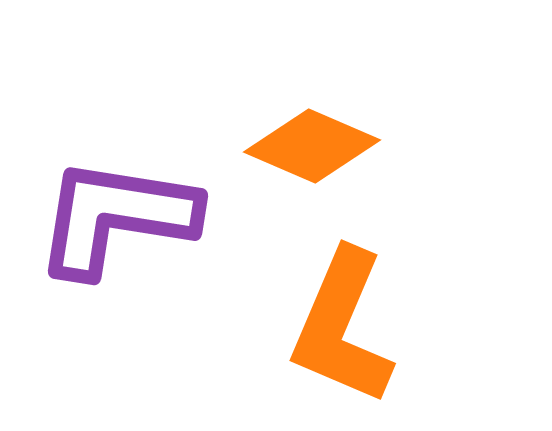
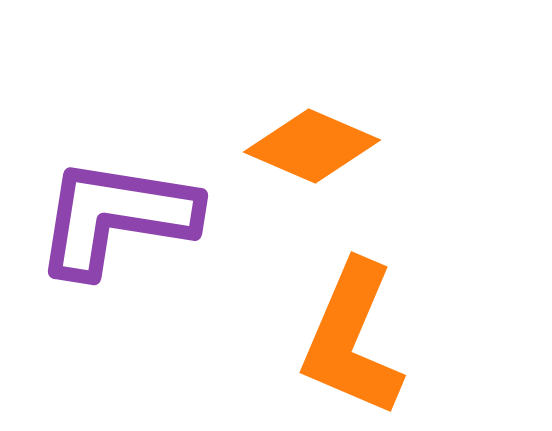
orange L-shape: moved 10 px right, 12 px down
